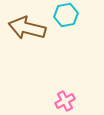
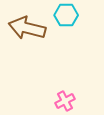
cyan hexagon: rotated 10 degrees clockwise
